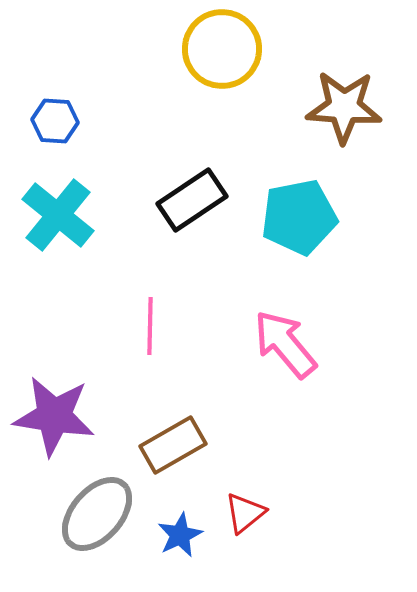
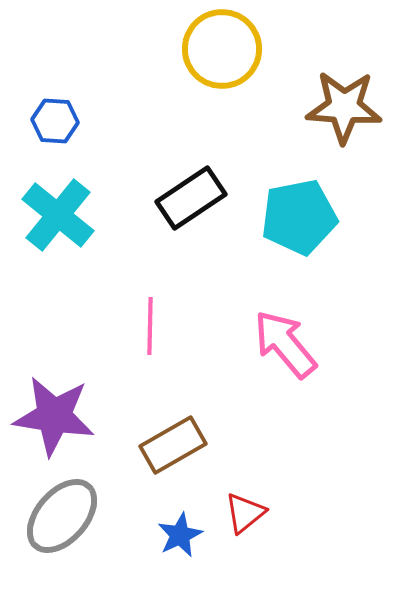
black rectangle: moved 1 px left, 2 px up
gray ellipse: moved 35 px left, 2 px down
